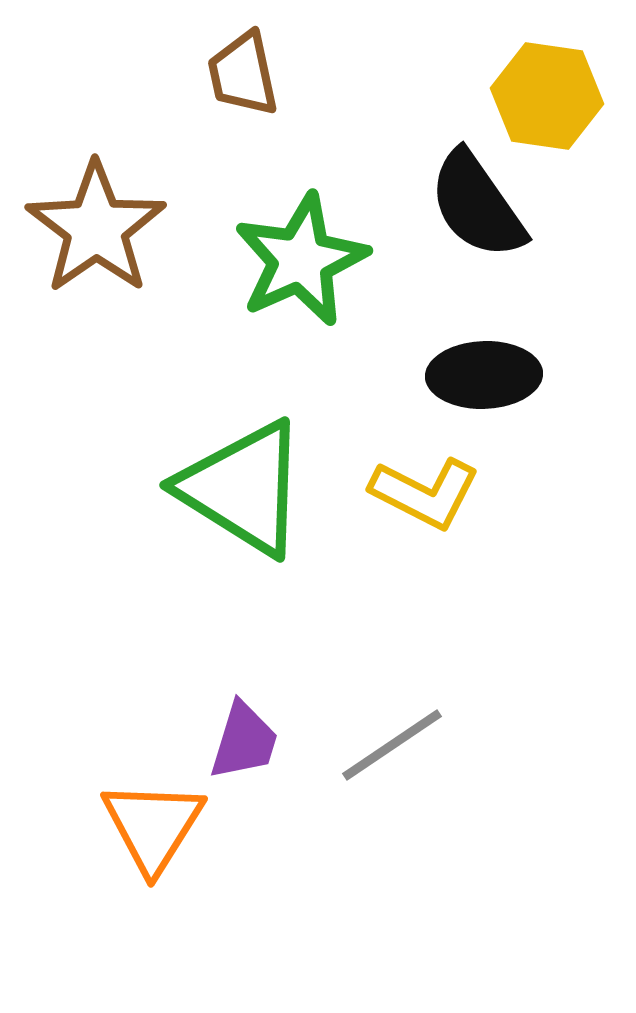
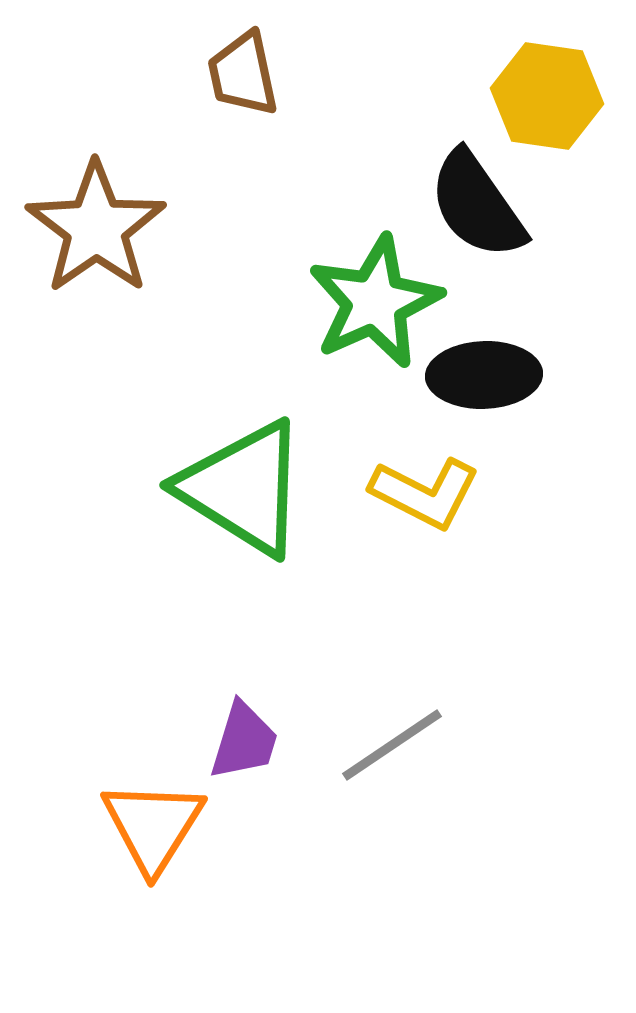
green star: moved 74 px right, 42 px down
